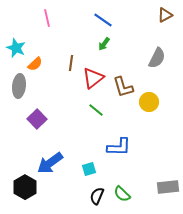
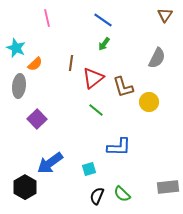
brown triangle: rotated 28 degrees counterclockwise
